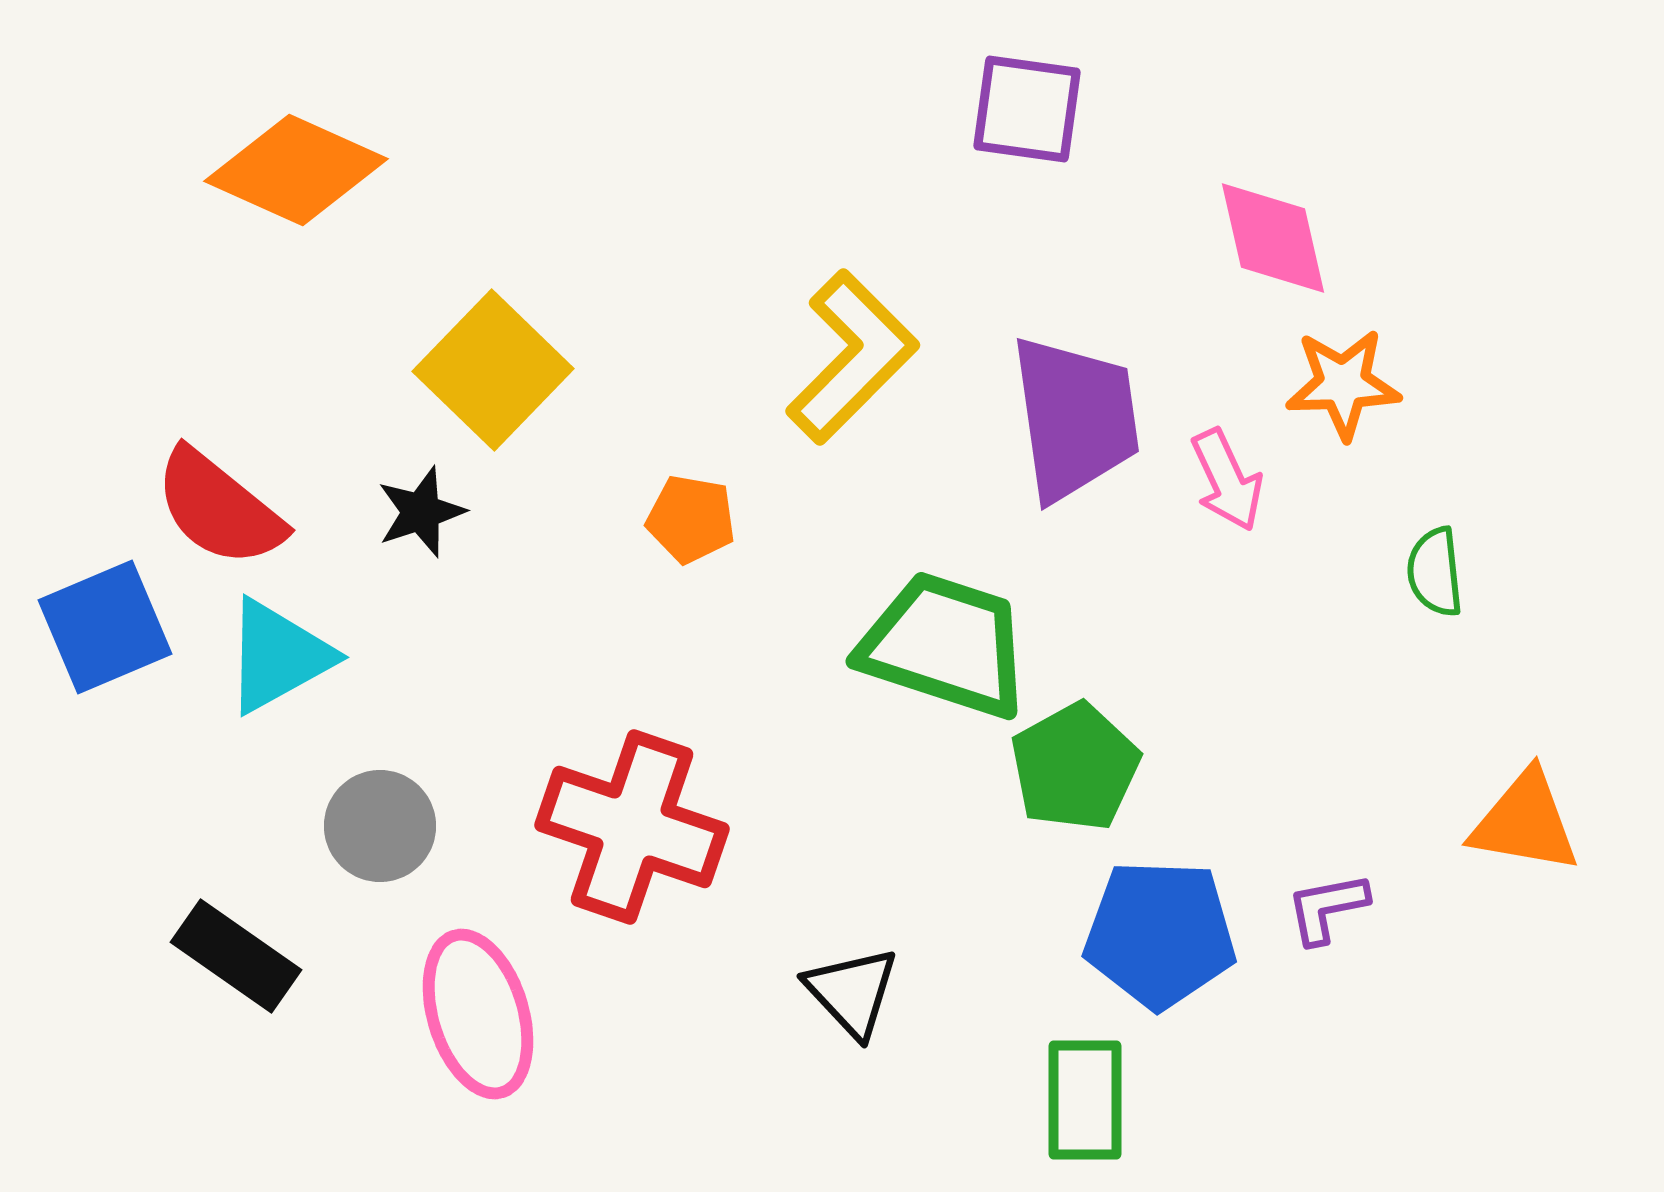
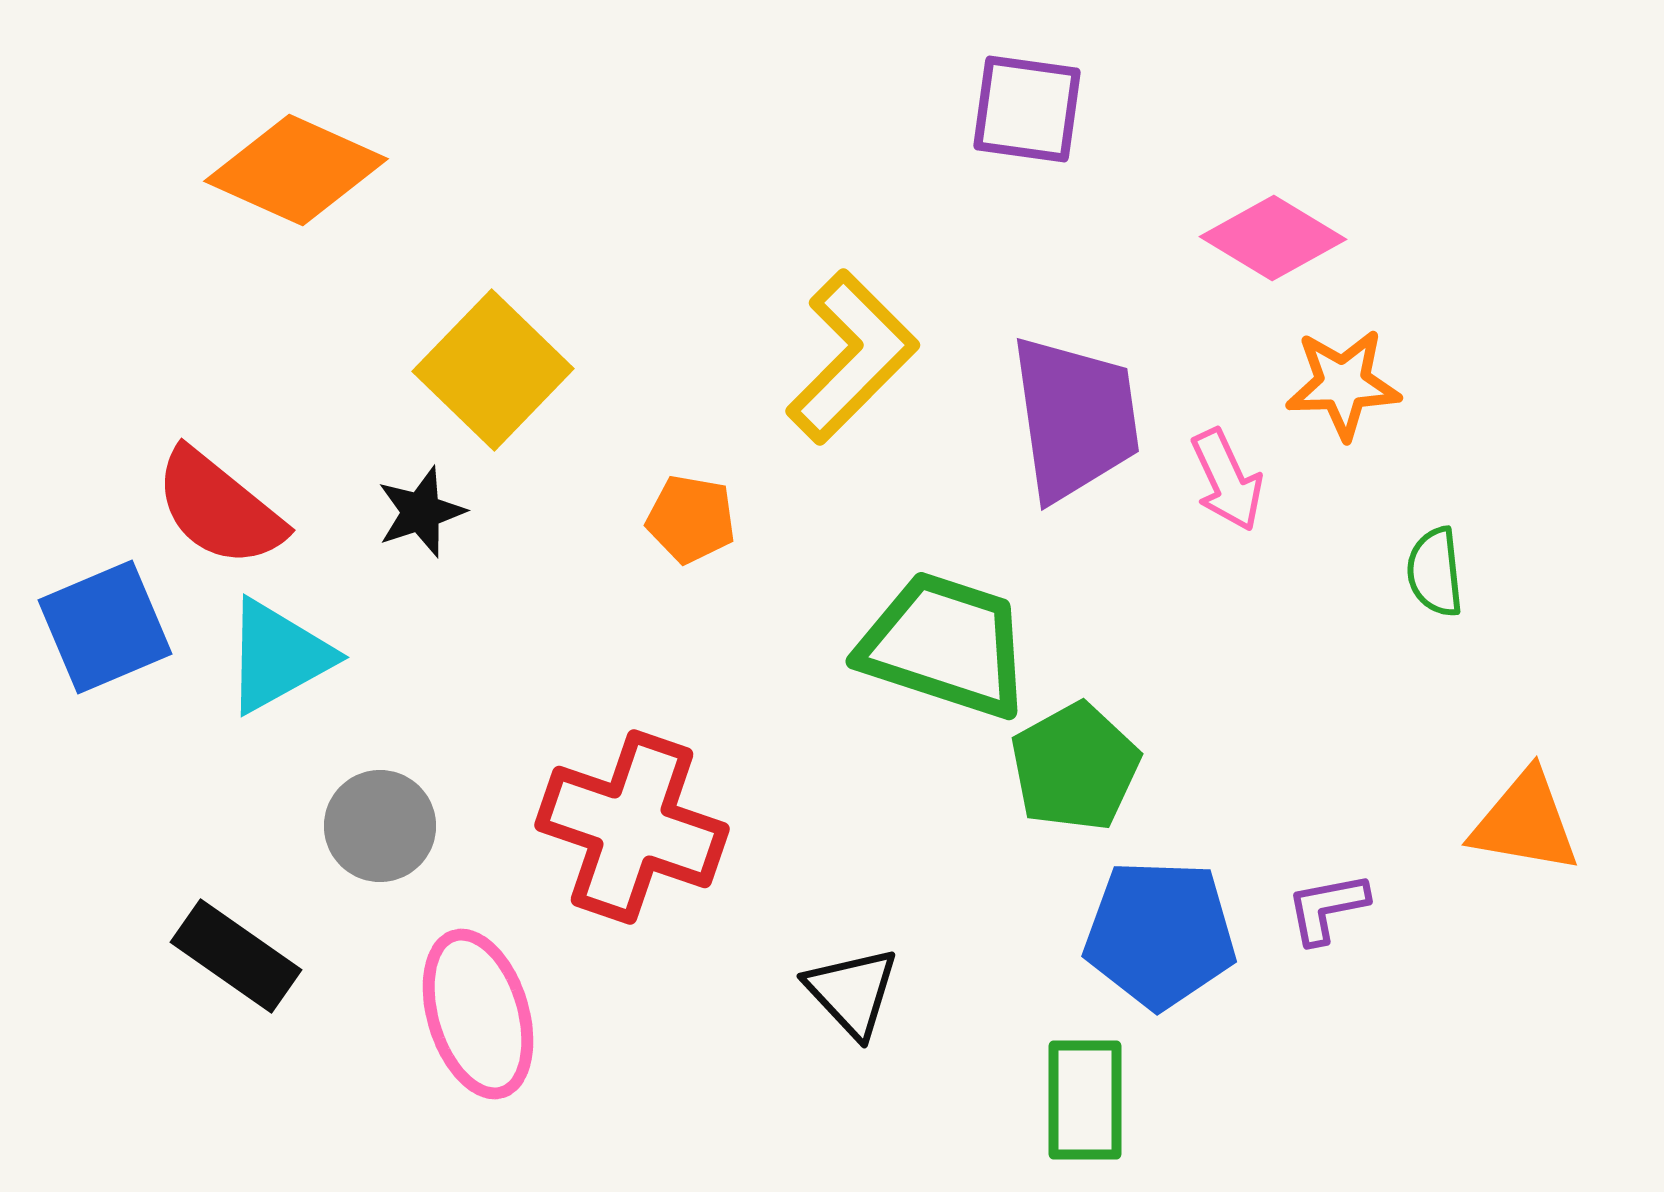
pink diamond: rotated 46 degrees counterclockwise
